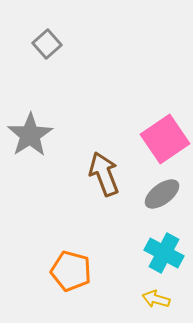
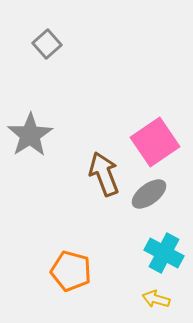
pink square: moved 10 px left, 3 px down
gray ellipse: moved 13 px left
